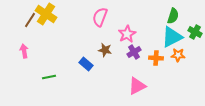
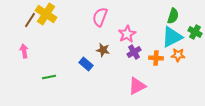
brown star: moved 2 px left
